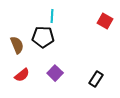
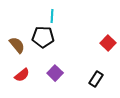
red square: moved 3 px right, 22 px down; rotated 14 degrees clockwise
brown semicircle: rotated 18 degrees counterclockwise
